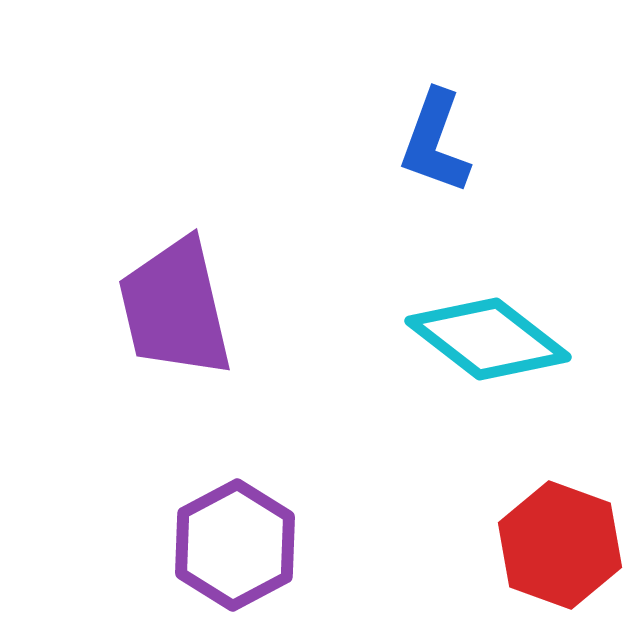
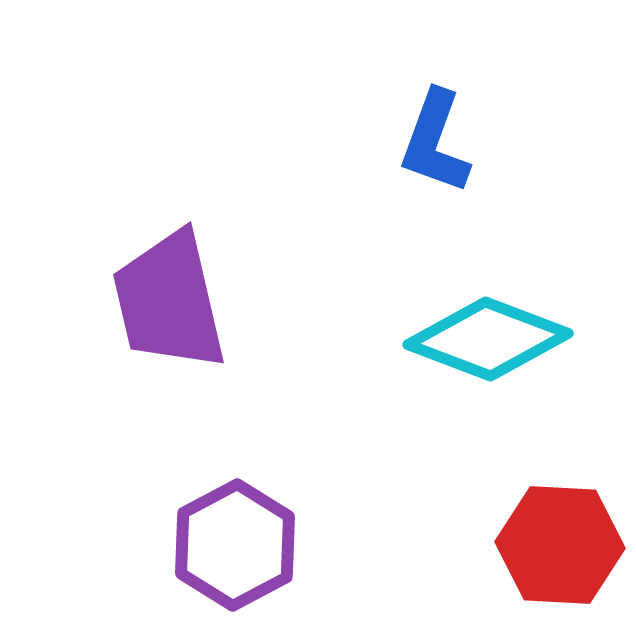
purple trapezoid: moved 6 px left, 7 px up
cyan diamond: rotated 17 degrees counterclockwise
red hexagon: rotated 17 degrees counterclockwise
